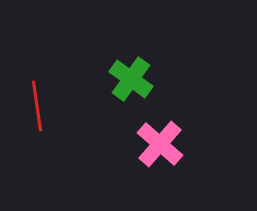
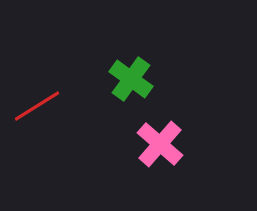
red line: rotated 66 degrees clockwise
